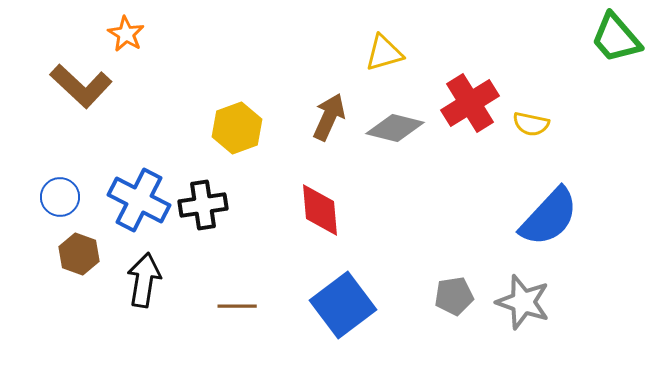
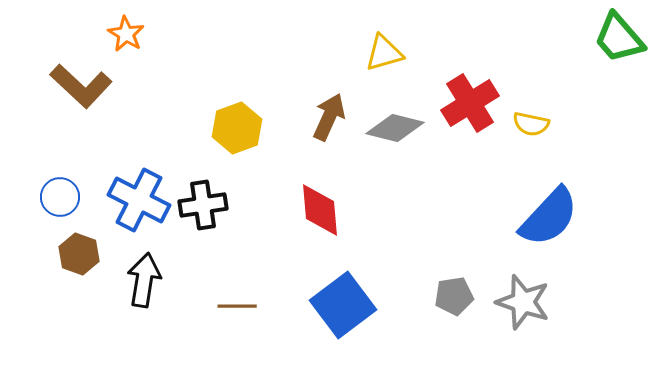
green trapezoid: moved 3 px right
